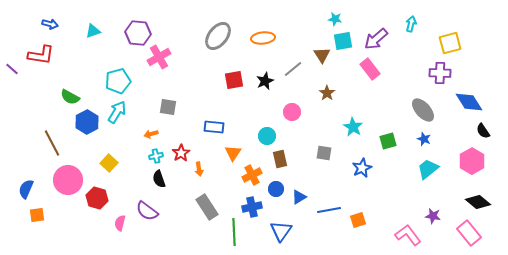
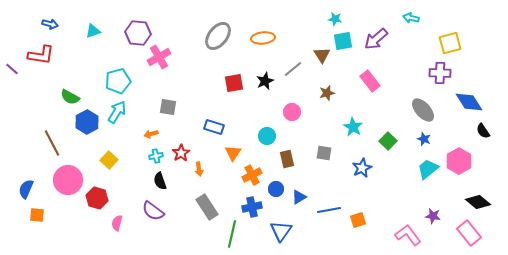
cyan arrow at (411, 24): moved 6 px up; rotated 91 degrees counterclockwise
pink rectangle at (370, 69): moved 12 px down
red square at (234, 80): moved 3 px down
brown star at (327, 93): rotated 21 degrees clockwise
blue rectangle at (214, 127): rotated 12 degrees clockwise
green square at (388, 141): rotated 30 degrees counterclockwise
brown rectangle at (280, 159): moved 7 px right
pink hexagon at (472, 161): moved 13 px left
yellow square at (109, 163): moved 3 px up
black semicircle at (159, 179): moved 1 px right, 2 px down
purple semicircle at (147, 211): moved 6 px right
orange square at (37, 215): rotated 14 degrees clockwise
pink semicircle at (120, 223): moved 3 px left
green line at (234, 232): moved 2 px left, 2 px down; rotated 16 degrees clockwise
